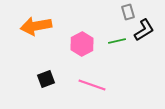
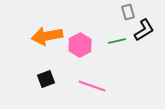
orange arrow: moved 11 px right, 10 px down
pink hexagon: moved 2 px left, 1 px down
pink line: moved 1 px down
